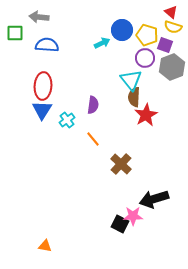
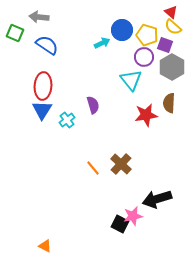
yellow semicircle: rotated 24 degrees clockwise
green square: rotated 24 degrees clockwise
blue semicircle: rotated 30 degrees clockwise
purple circle: moved 1 px left, 1 px up
gray hexagon: rotated 10 degrees counterclockwise
brown semicircle: moved 35 px right, 6 px down
purple semicircle: rotated 24 degrees counterclockwise
red star: rotated 20 degrees clockwise
orange line: moved 29 px down
black arrow: moved 3 px right
pink star: rotated 12 degrees counterclockwise
orange triangle: rotated 16 degrees clockwise
